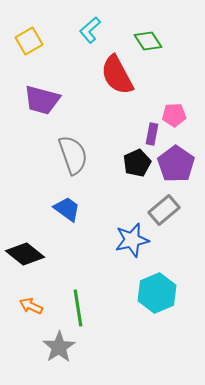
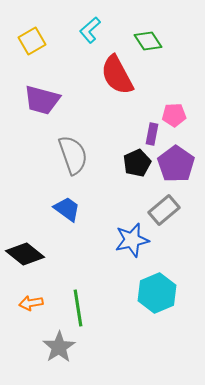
yellow square: moved 3 px right
orange arrow: moved 3 px up; rotated 35 degrees counterclockwise
